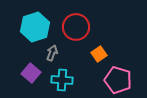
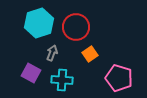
cyan hexagon: moved 4 px right, 4 px up
orange square: moved 9 px left
purple square: rotated 12 degrees counterclockwise
pink pentagon: moved 1 px right, 2 px up
